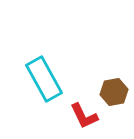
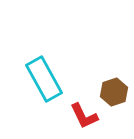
brown hexagon: rotated 8 degrees counterclockwise
